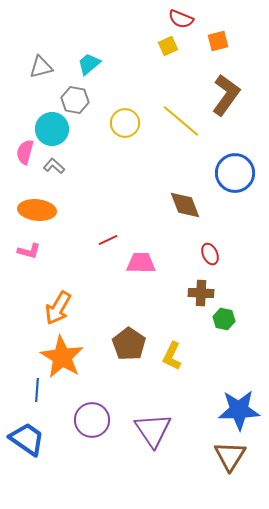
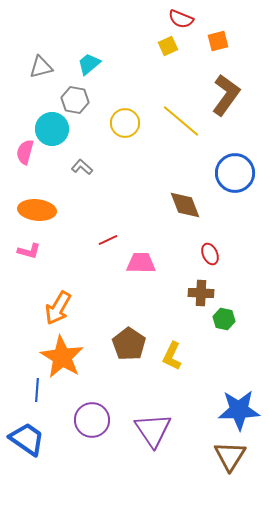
gray L-shape: moved 28 px right, 1 px down
